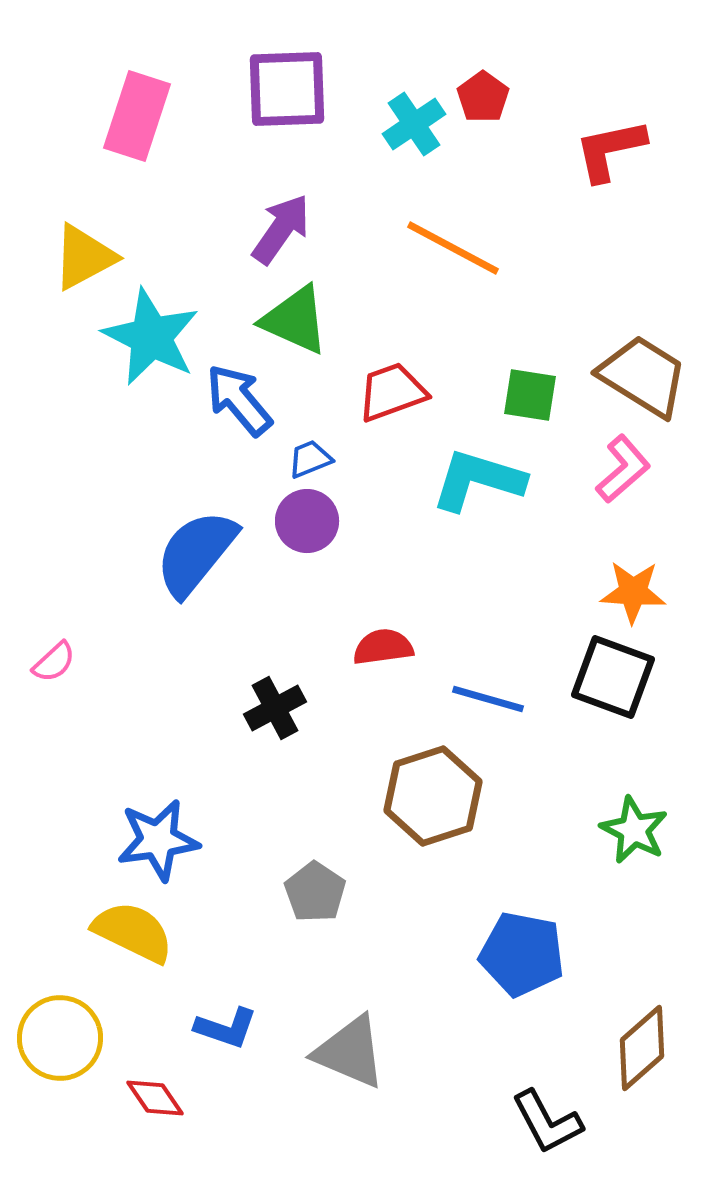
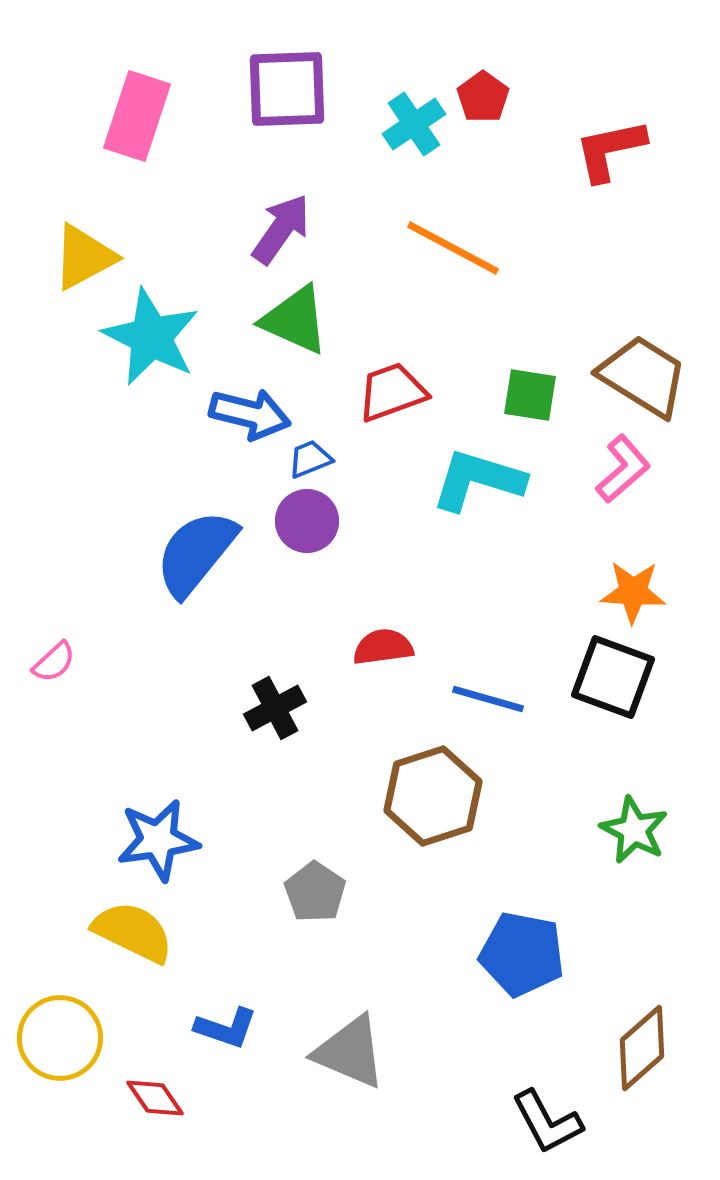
blue arrow: moved 11 px right, 14 px down; rotated 144 degrees clockwise
